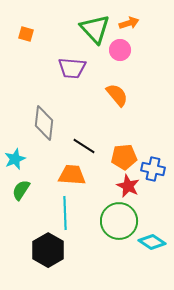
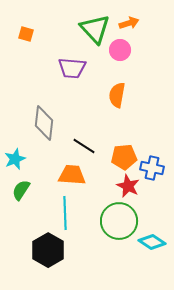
orange semicircle: rotated 130 degrees counterclockwise
blue cross: moved 1 px left, 1 px up
